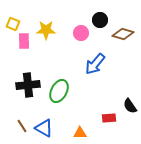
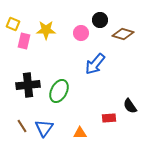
pink rectangle: rotated 14 degrees clockwise
blue triangle: rotated 36 degrees clockwise
